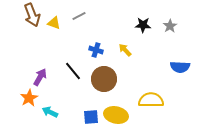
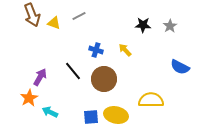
blue semicircle: rotated 24 degrees clockwise
